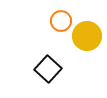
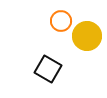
black square: rotated 12 degrees counterclockwise
